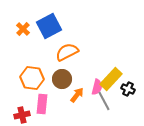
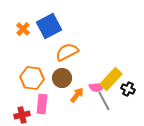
brown circle: moved 1 px up
pink semicircle: rotated 70 degrees clockwise
